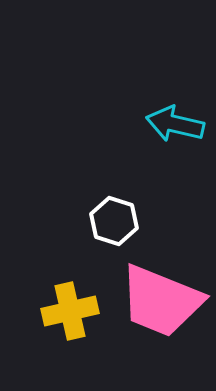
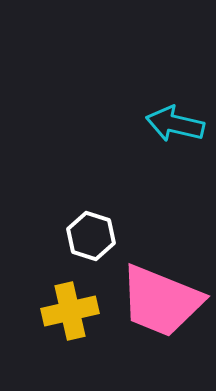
white hexagon: moved 23 px left, 15 px down
